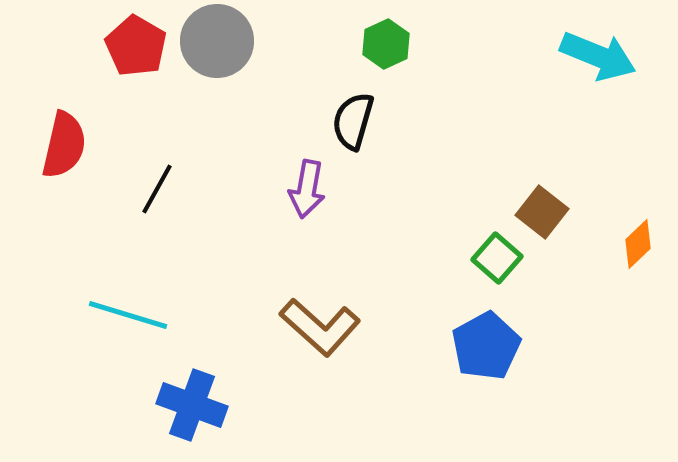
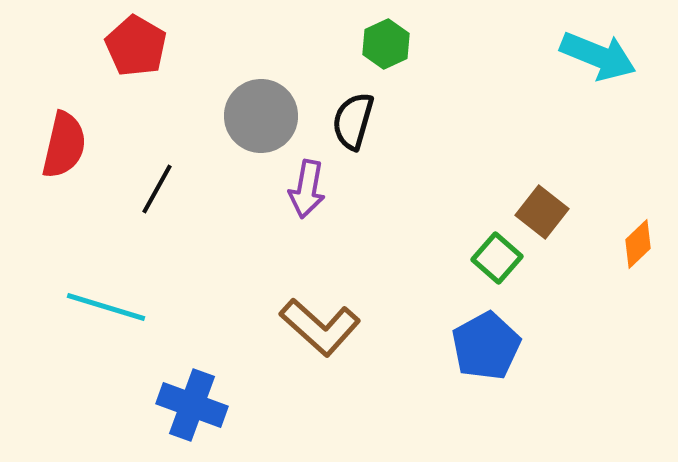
gray circle: moved 44 px right, 75 px down
cyan line: moved 22 px left, 8 px up
